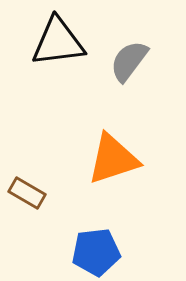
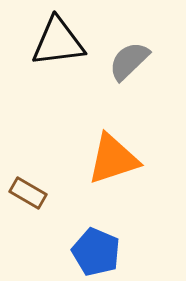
gray semicircle: rotated 9 degrees clockwise
brown rectangle: moved 1 px right
blue pentagon: rotated 30 degrees clockwise
